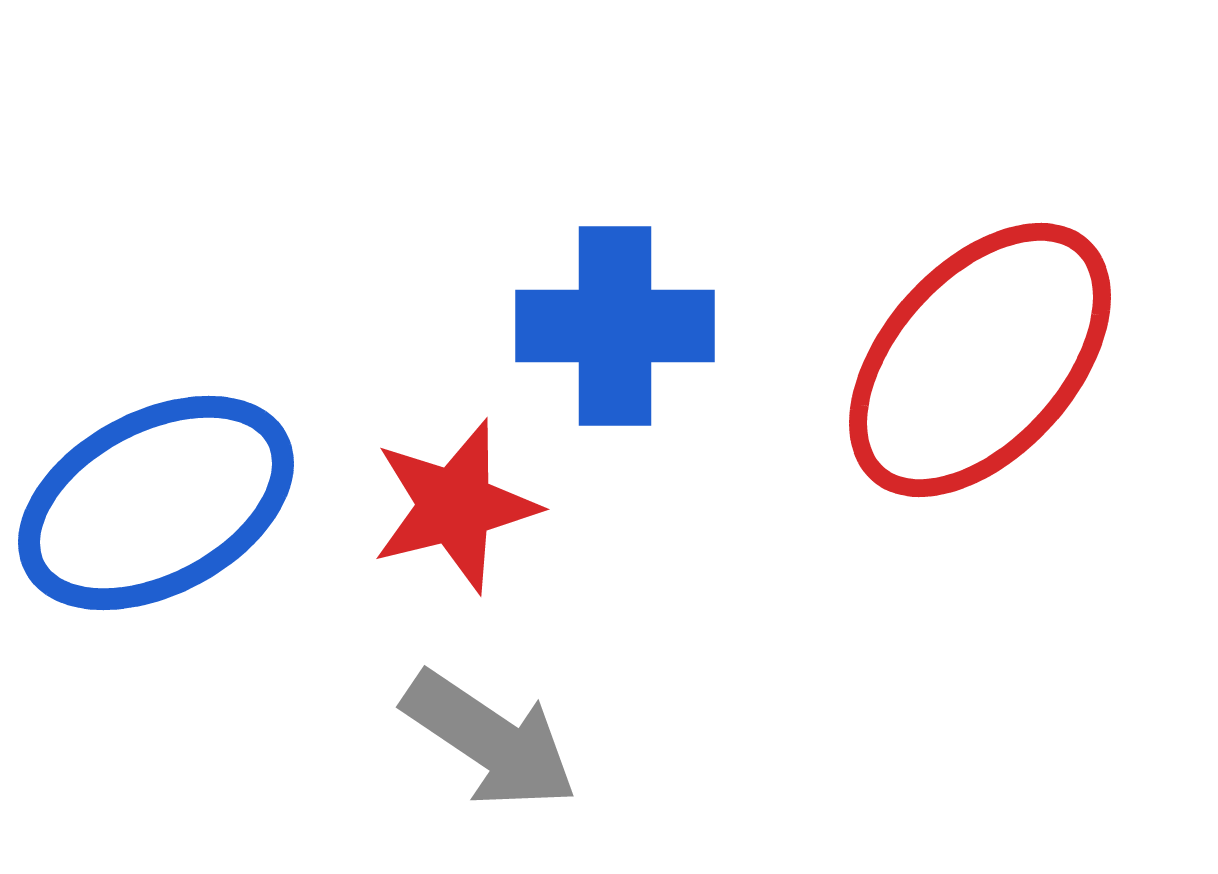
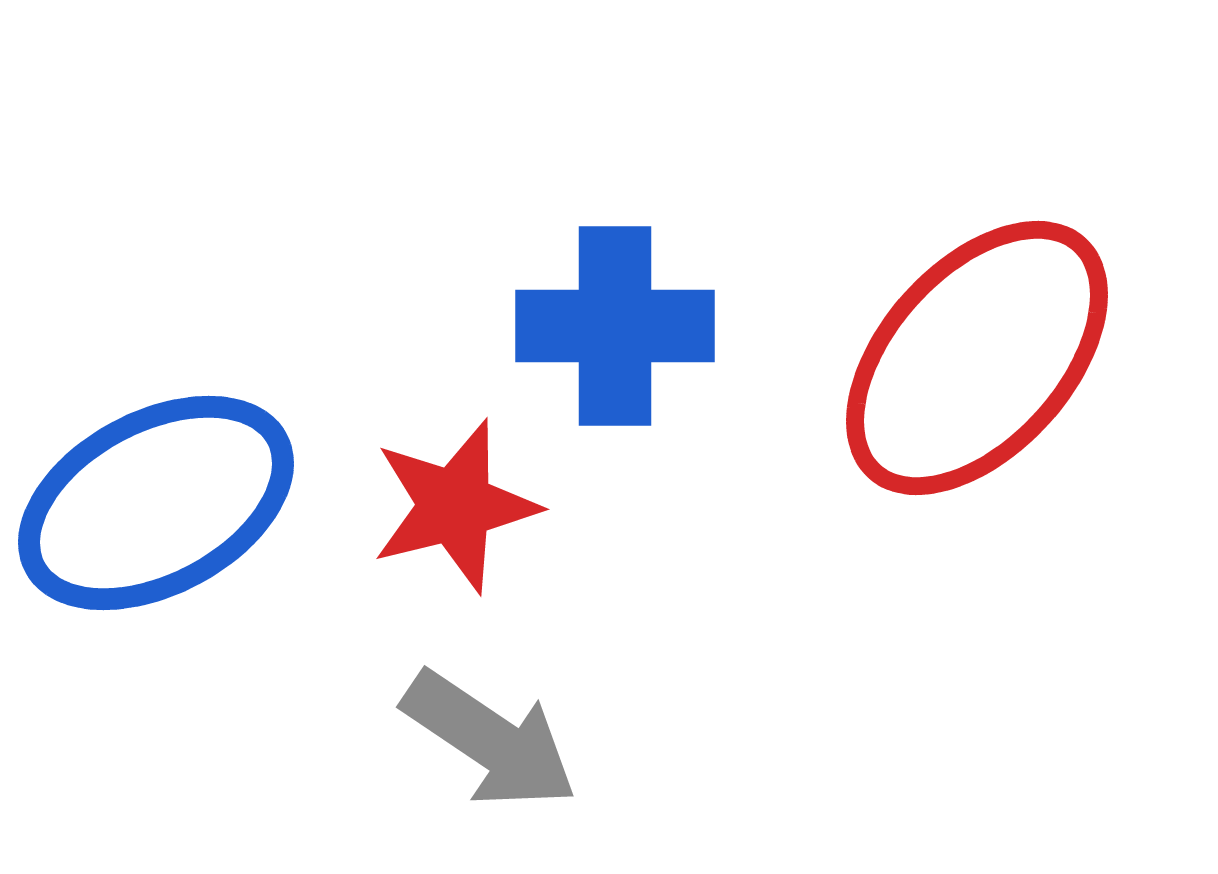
red ellipse: moved 3 px left, 2 px up
